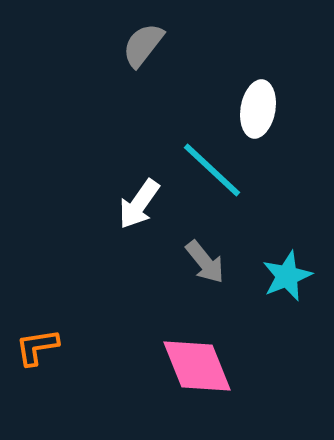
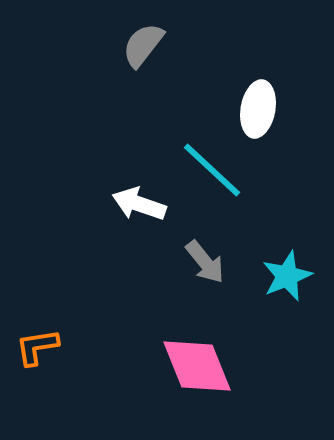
white arrow: rotated 74 degrees clockwise
